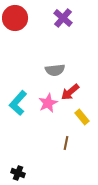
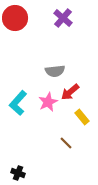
gray semicircle: moved 1 px down
pink star: moved 1 px up
brown line: rotated 56 degrees counterclockwise
